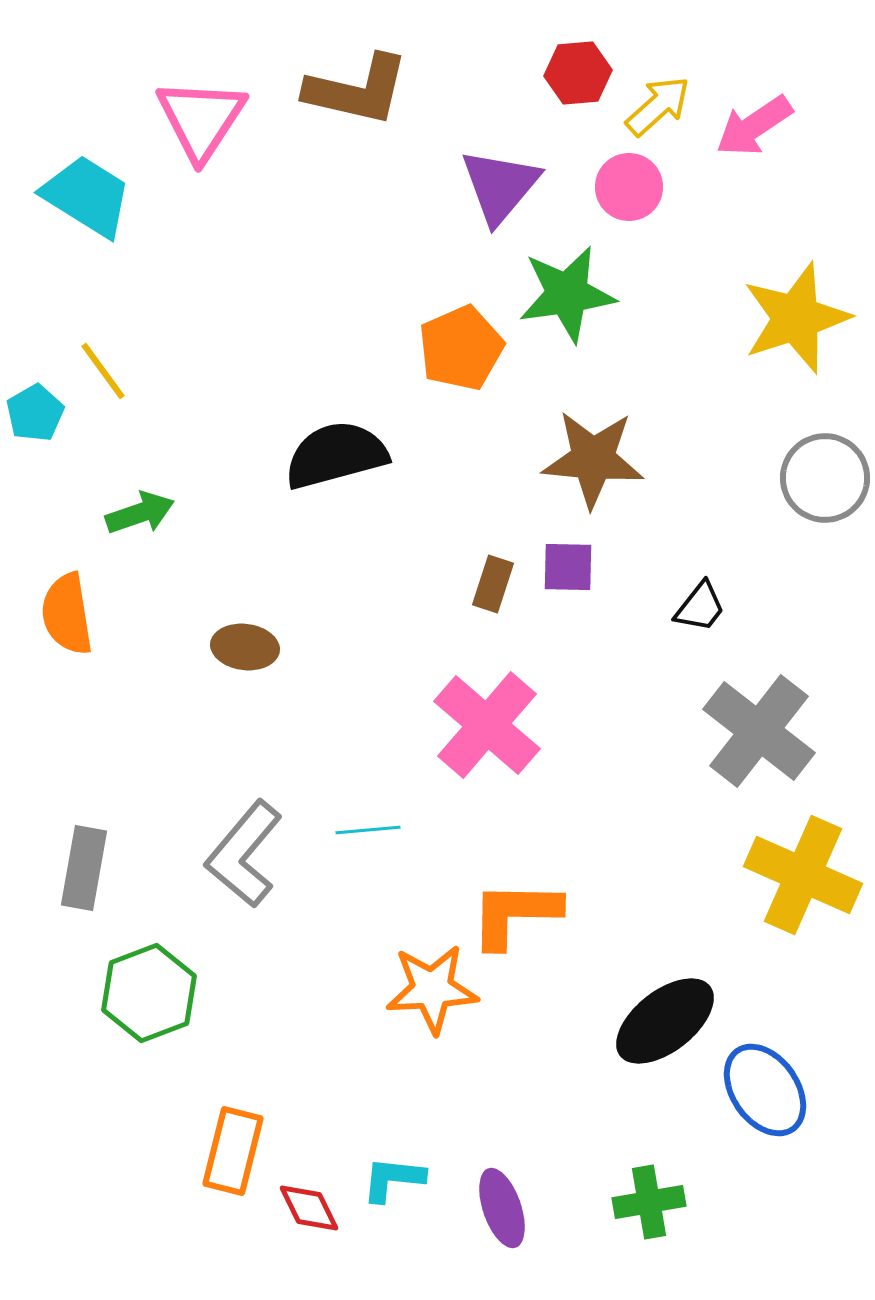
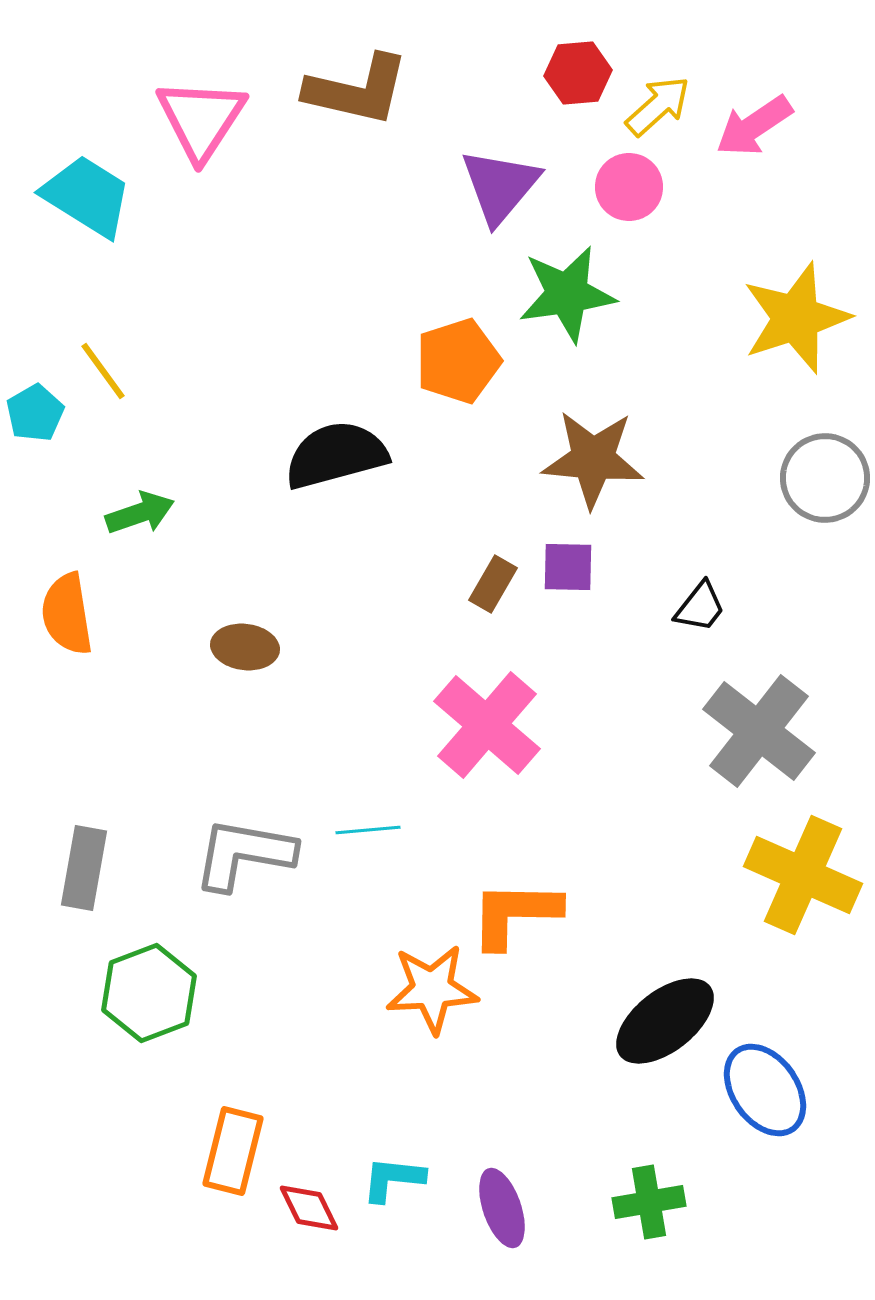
orange pentagon: moved 3 px left, 13 px down; rotated 6 degrees clockwise
brown rectangle: rotated 12 degrees clockwise
gray L-shape: rotated 60 degrees clockwise
